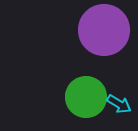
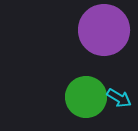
cyan arrow: moved 6 px up
